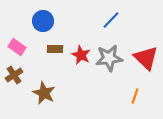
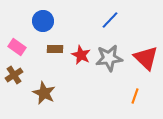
blue line: moved 1 px left
